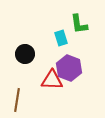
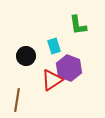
green L-shape: moved 1 px left, 1 px down
cyan rectangle: moved 7 px left, 8 px down
black circle: moved 1 px right, 2 px down
red triangle: rotated 35 degrees counterclockwise
